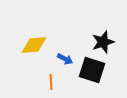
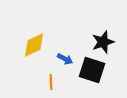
yellow diamond: rotated 20 degrees counterclockwise
